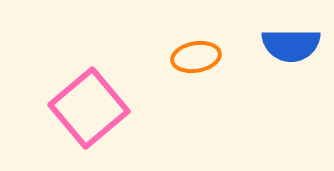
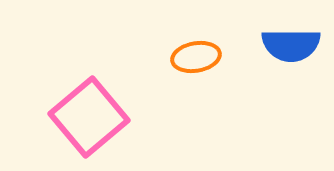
pink square: moved 9 px down
